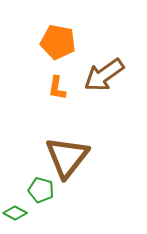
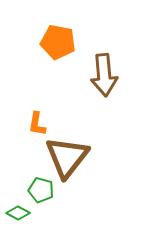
brown arrow: rotated 60 degrees counterclockwise
orange L-shape: moved 20 px left, 36 px down
green diamond: moved 3 px right
